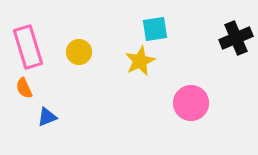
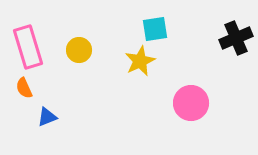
yellow circle: moved 2 px up
